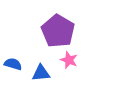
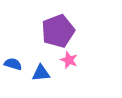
purple pentagon: rotated 20 degrees clockwise
